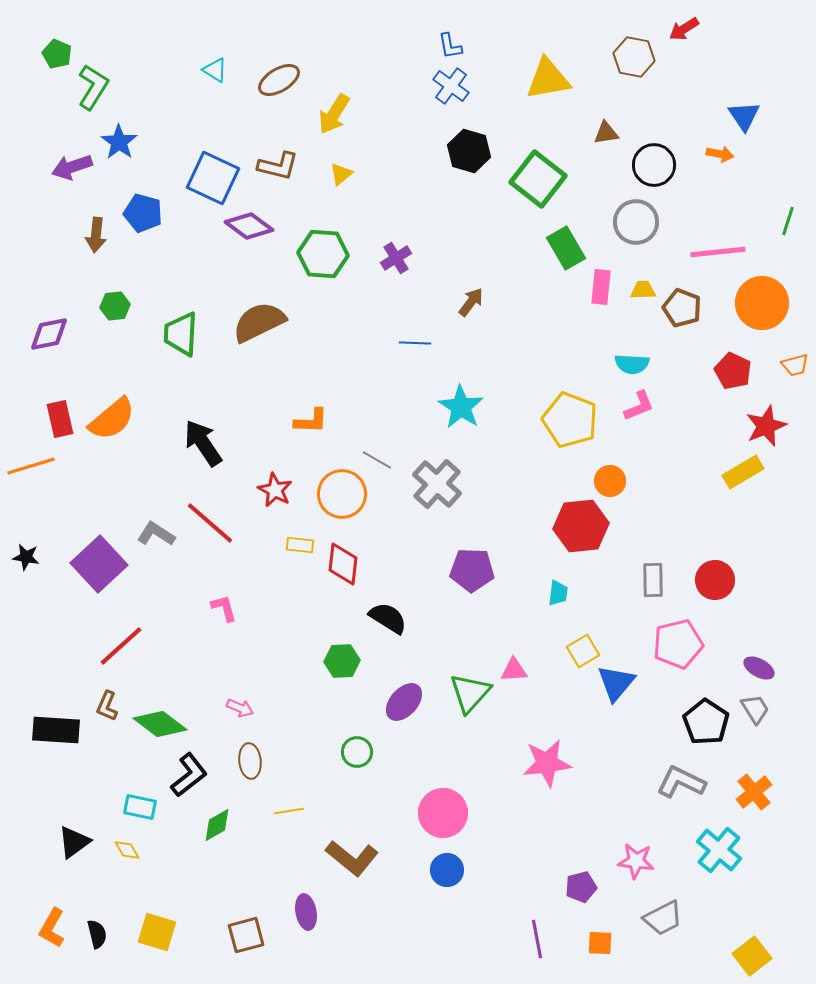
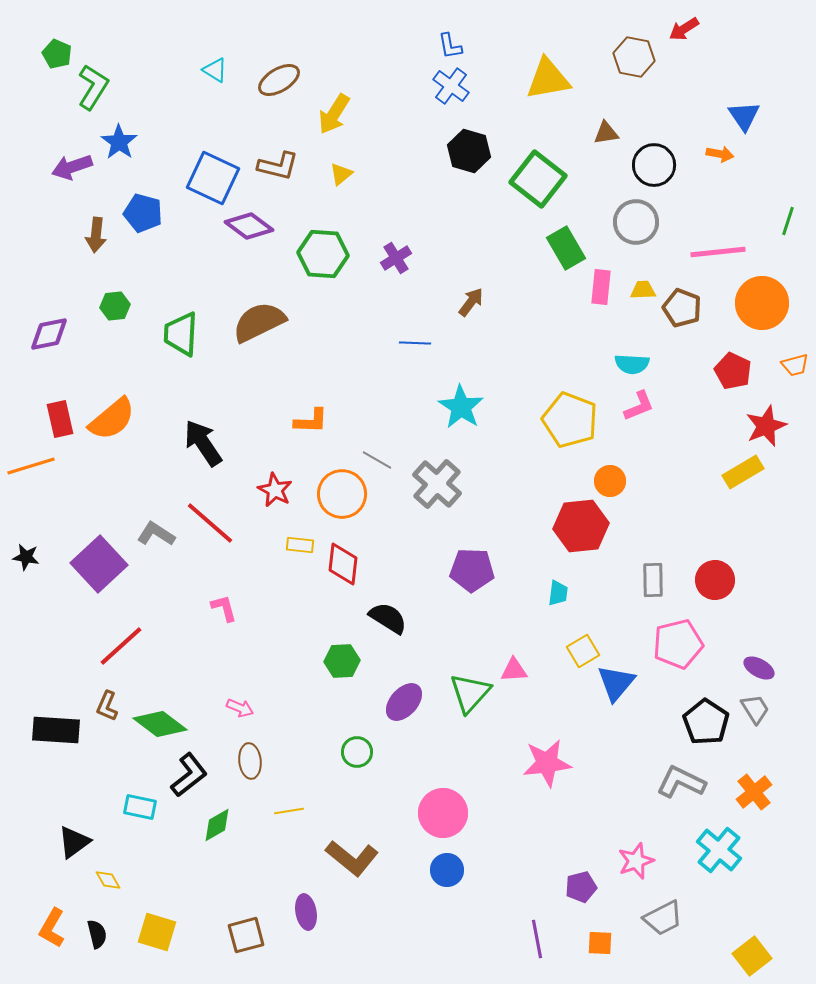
yellow diamond at (127, 850): moved 19 px left, 30 px down
pink star at (636, 861): rotated 27 degrees counterclockwise
